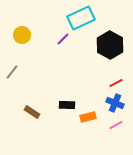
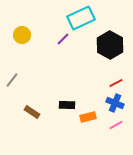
gray line: moved 8 px down
